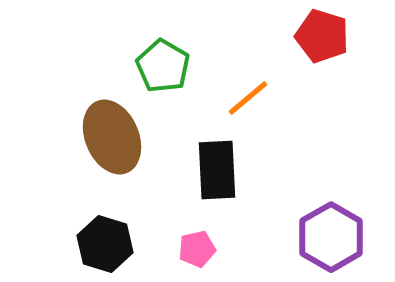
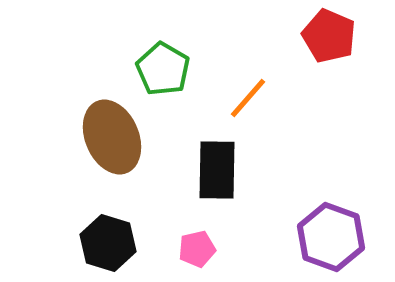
red pentagon: moved 7 px right; rotated 6 degrees clockwise
green pentagon: moved 3 px down
orange line: rotated 9 degrees counterclockwise
black rectangle: rotated 4 degrees clockwise
purple hexagon: rotated 10 degrees counterclockwise
black hexagon: moved 3 px right, 1 px up
